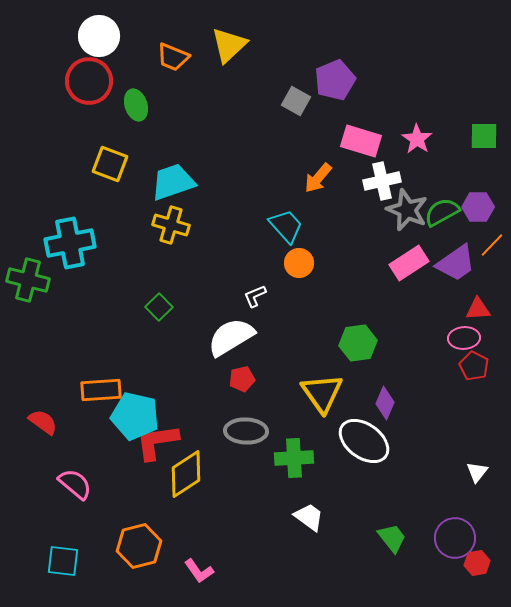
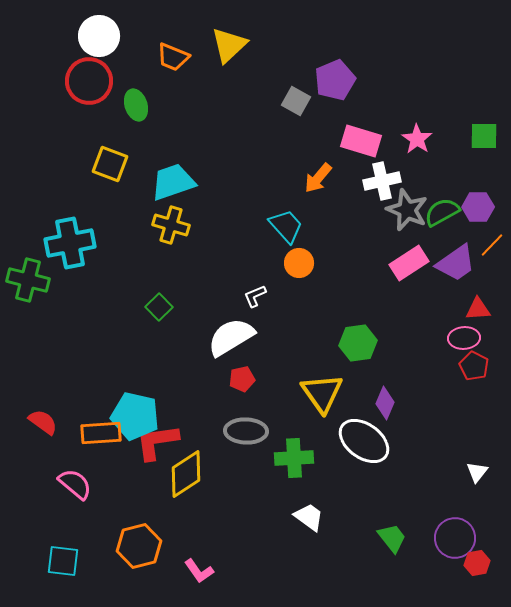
orange rectangle at (101, 390): moved 43 px down
